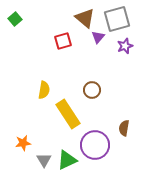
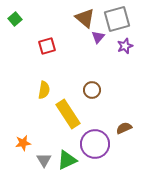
red square: moved 16 px left, 5 px down
brown semicircle: rotated 56 degrees clockwise
purple circle: moved 1 px up
